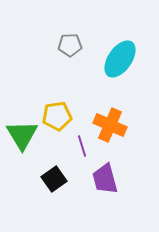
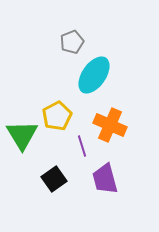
gray pentagon: moved 2 px right, 3 px up; rotated 20 degrees counterclockwise
cyan ellipse: moved 26 px left, 16 px down
yellow pentagon: rotated 20 degrees counterclockwise
